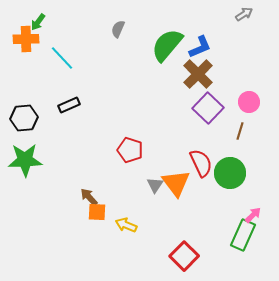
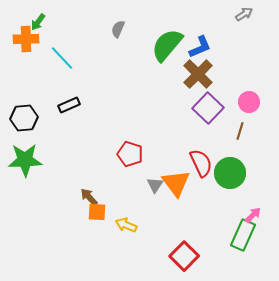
red pentagon: moved 4 px down
